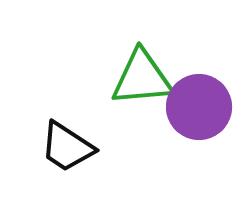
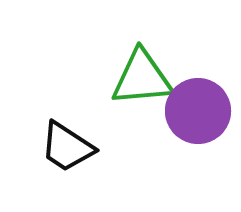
purple circle: moved 1 px left, 4 px down
